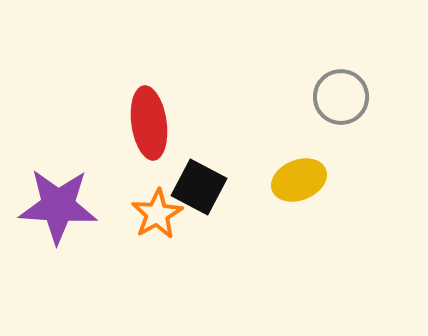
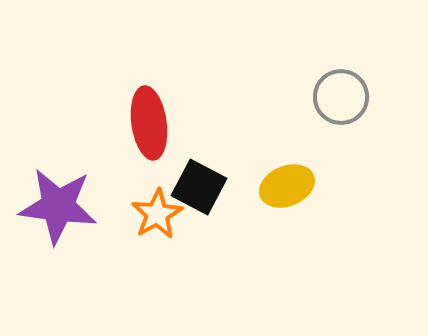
yellow ellipse: moved 12 px left, 6 px down
purple star: rotated 4 degrees clockwise
